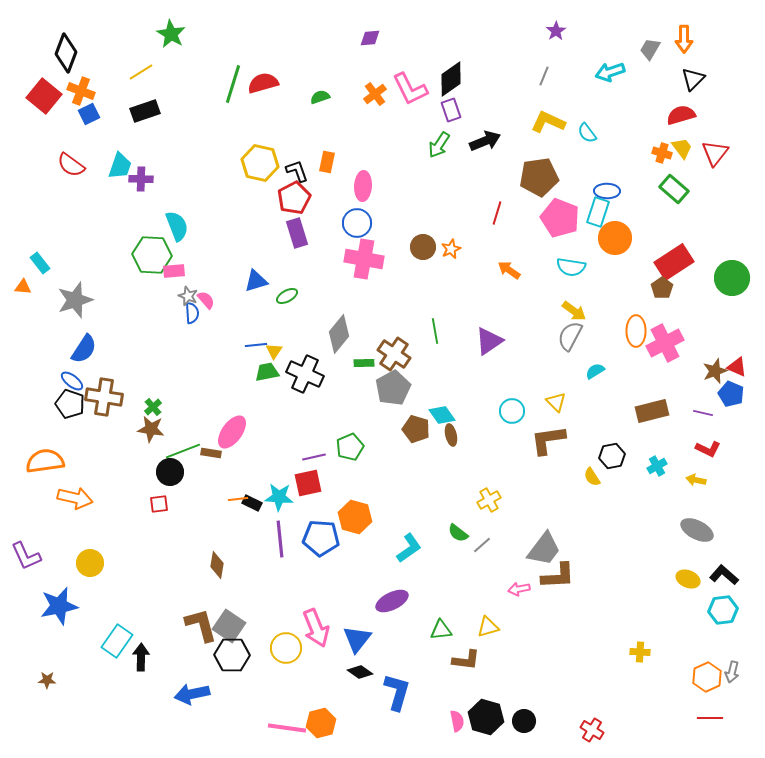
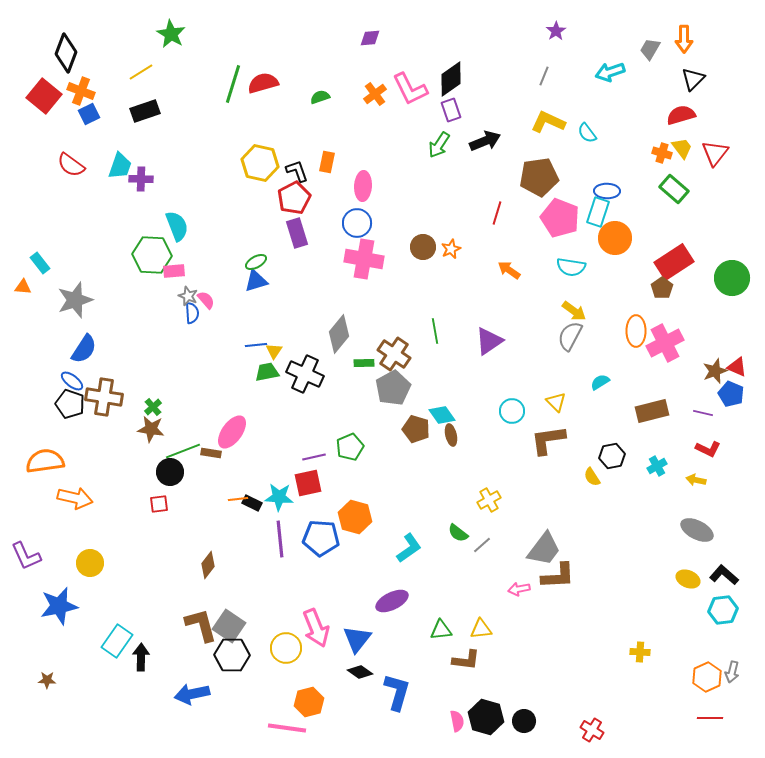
green ellipse at (287, 296): moved 31 px left, 34 px up
cyan semicircle at (595, 371): moved 5 px right, 11 px down
brown diamond at (217, 565): moved 9 px left; rotated 28 degrees clockwise
yellow triangle at (488, 627): moved 7 px left, 2 px down; rotated 10 degrees clockwise
orange hexagon at (321, 723): moved 12 px left, 21 px up
